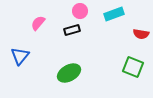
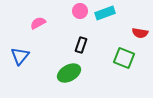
cyan rectangle: moved 9 px left, 1 px up
pink semicircle: rotated 21 degrees clockwise
black rectangle: moved 9 px right, 15 px down; rotated 56 degrees counterclockwise
red semicircle: moved 1 px left, 1 px up
green square: moved 9 px left, 9 px up
